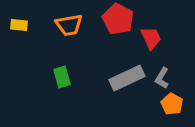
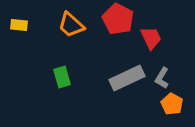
orange trapezoid: moved 2 px right; rotated 52 degrees clockwise
